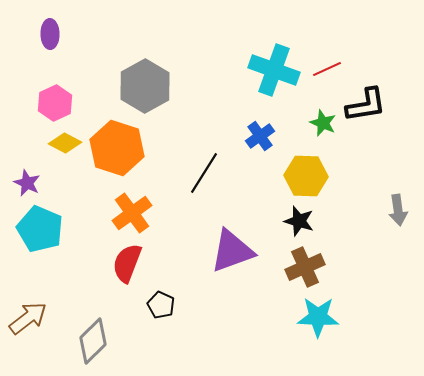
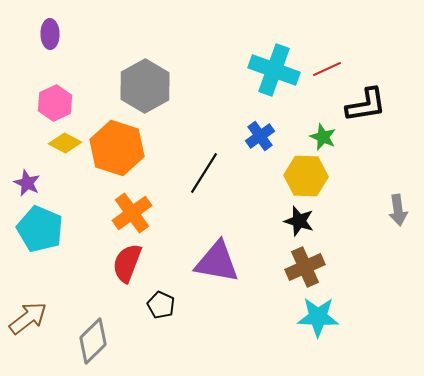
green star: moved 14 px down
purple triangle: moved 15 px left, 11 px down; rotated 30 degrees clockwise
